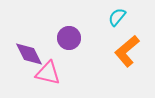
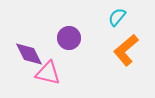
orange L-shape: moved 1 px left, 1 px up
